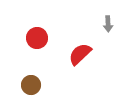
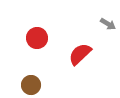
gray arrow: rotated 56 degrees counterclockwise
